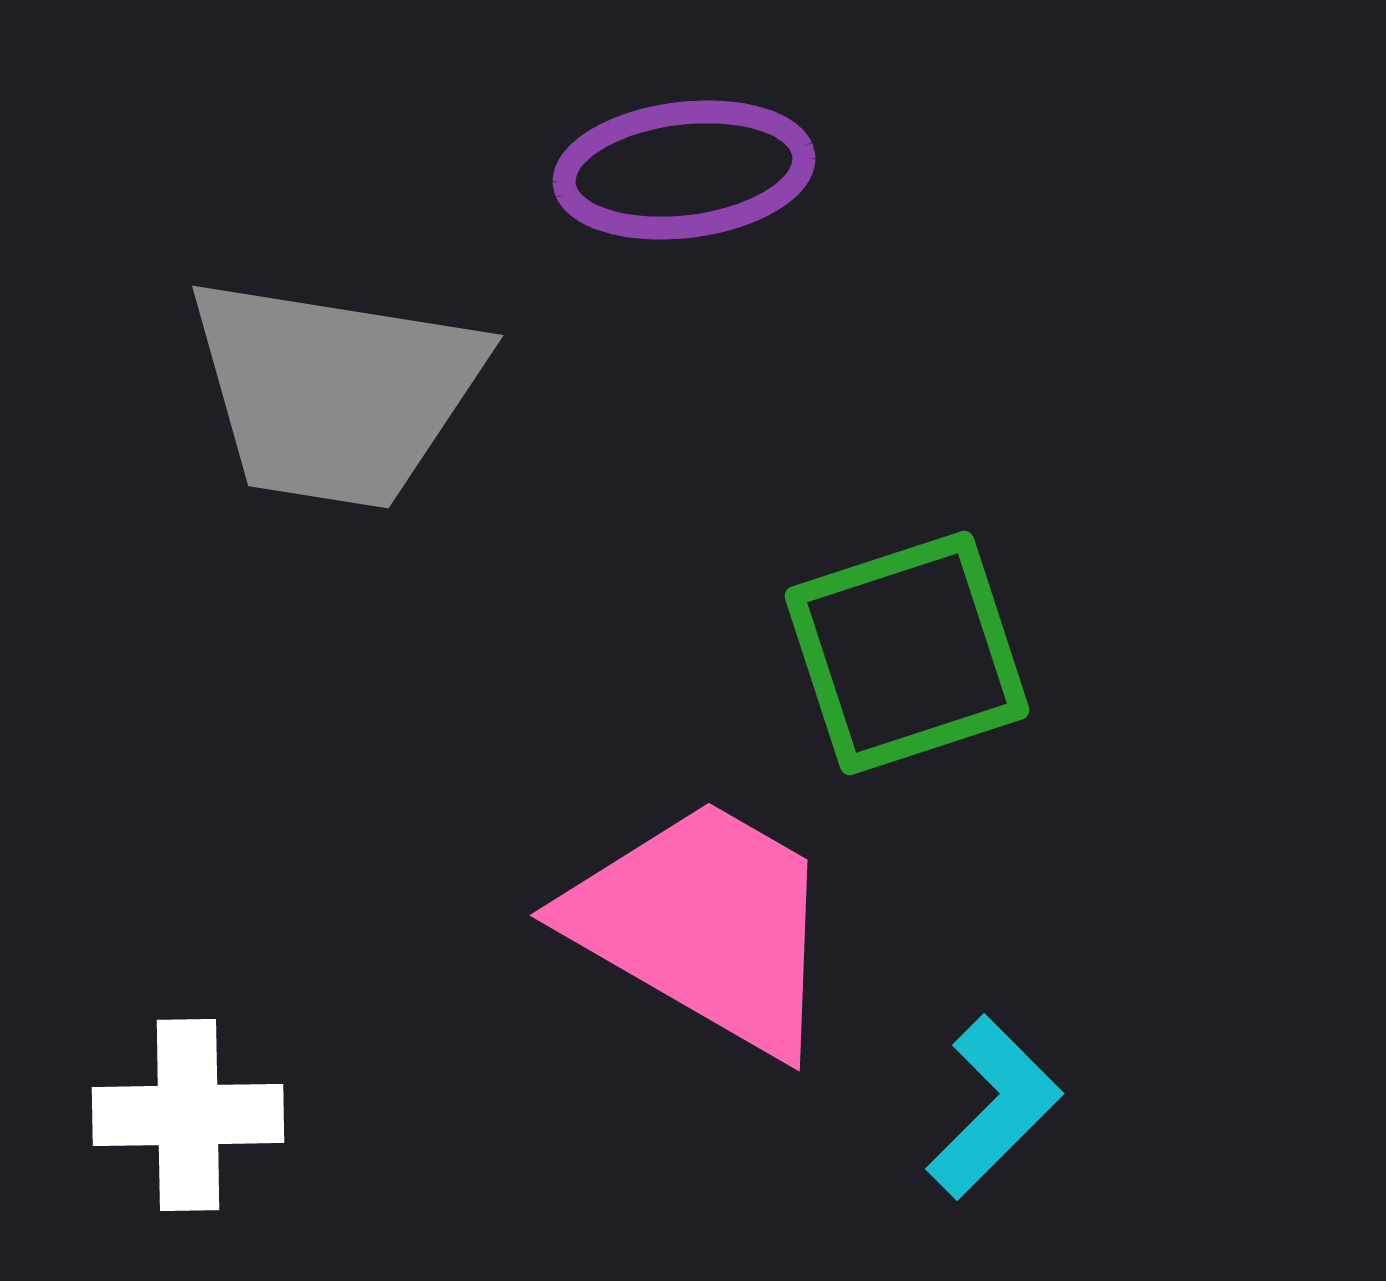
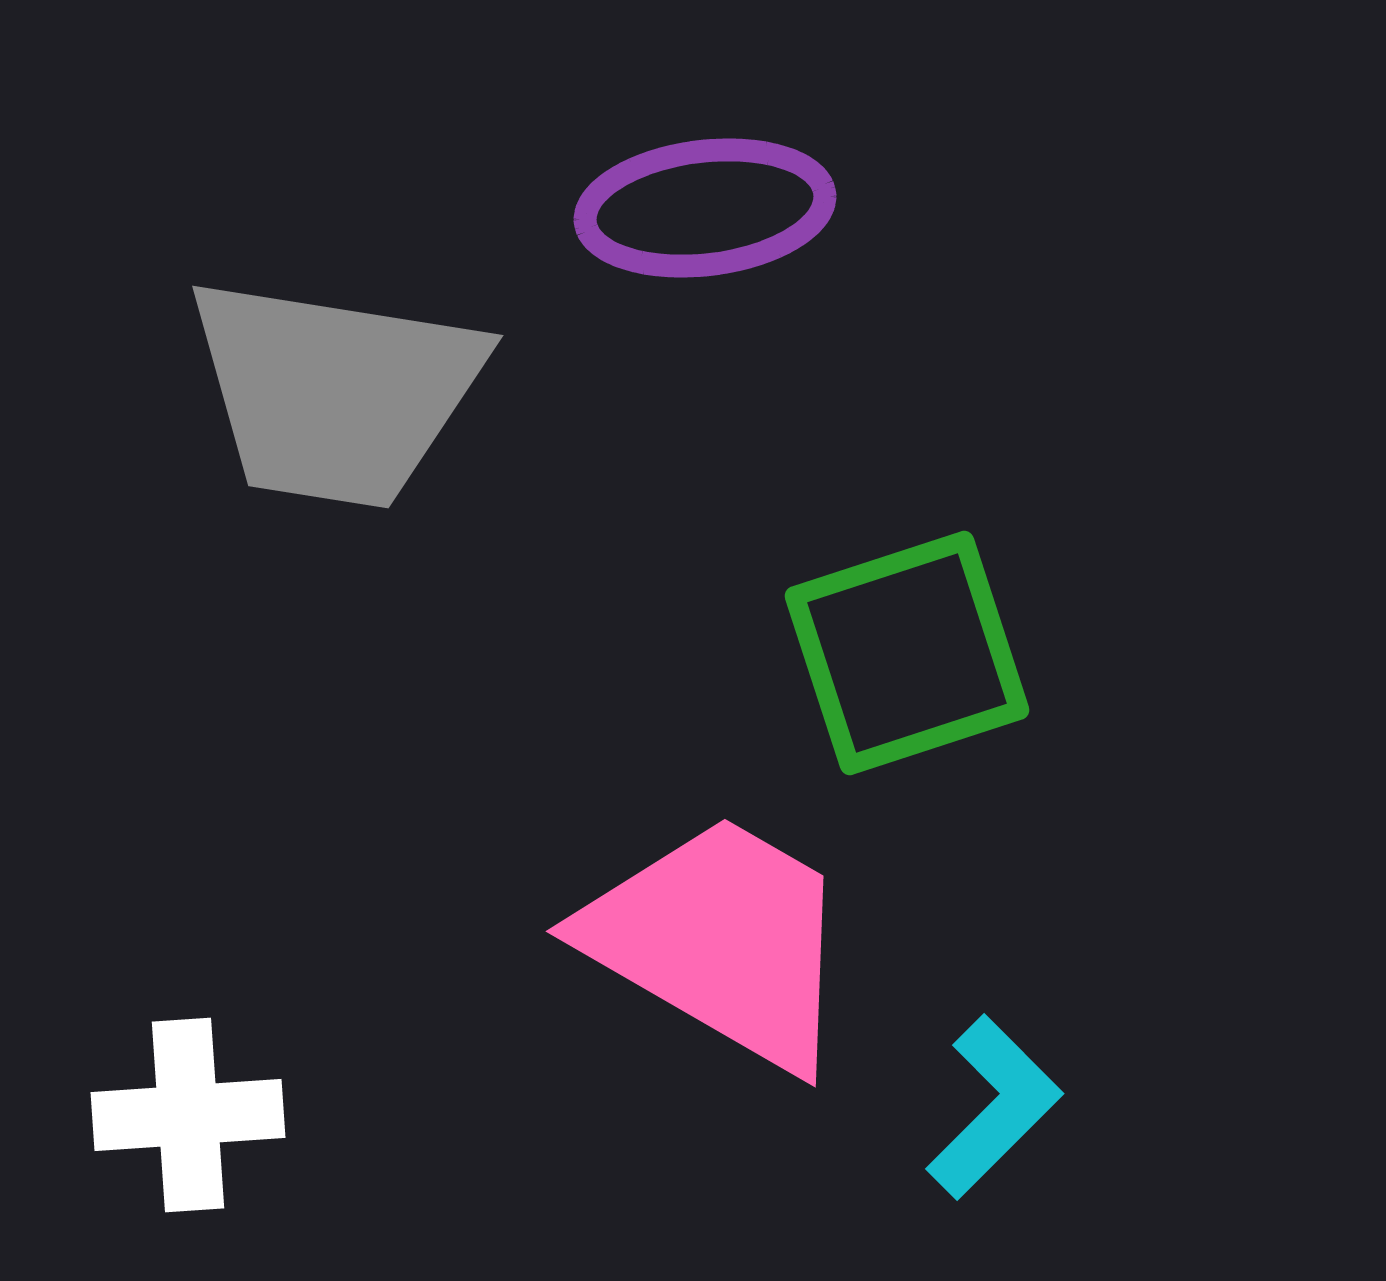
purple ellipse: moved 21 px right, 38 px down
pink trapezoid: moved 16 px right, 16 px down
white cross: rotated 3 degrees counterclockwise
